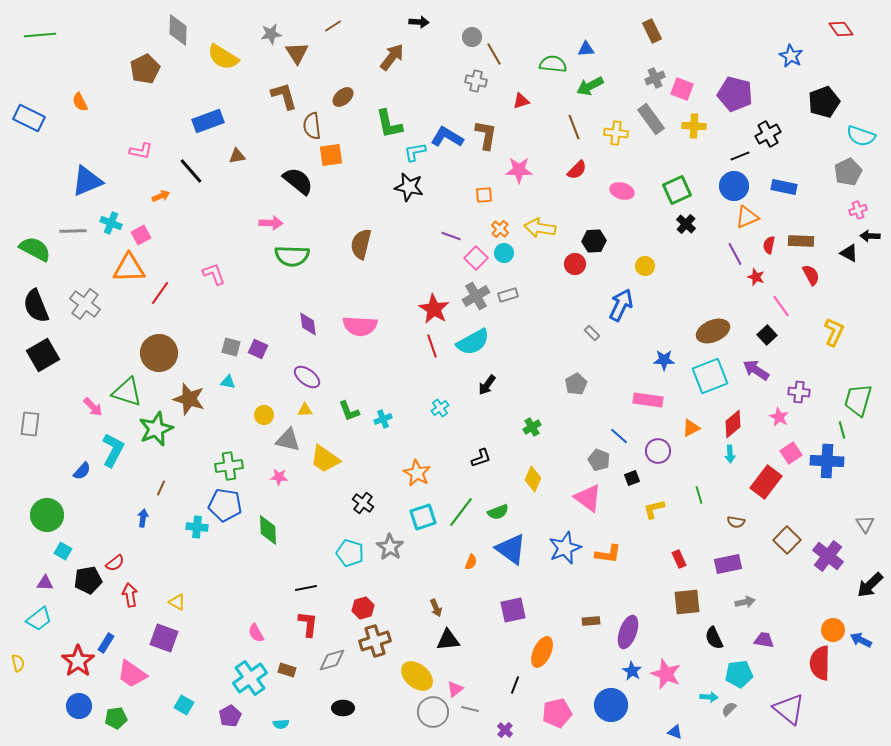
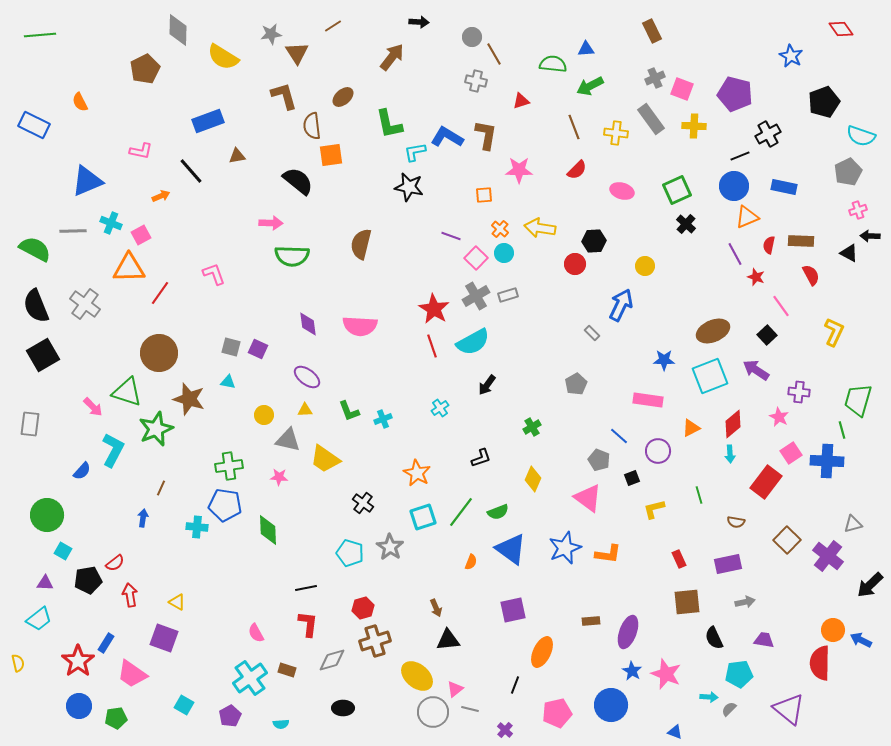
blue rectangle at (29, 118): moved 5 px right, 7 px down
gray triangle at (865, 524): moved 12 px left; rotated 48 degrees clockwise
